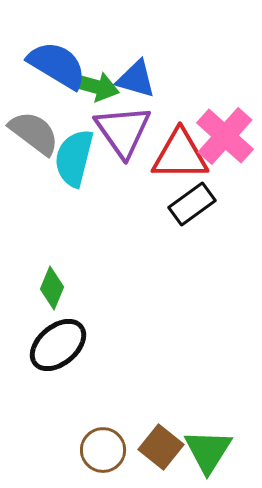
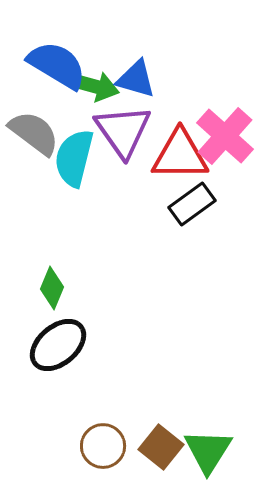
brown circle: moved 4 px up
